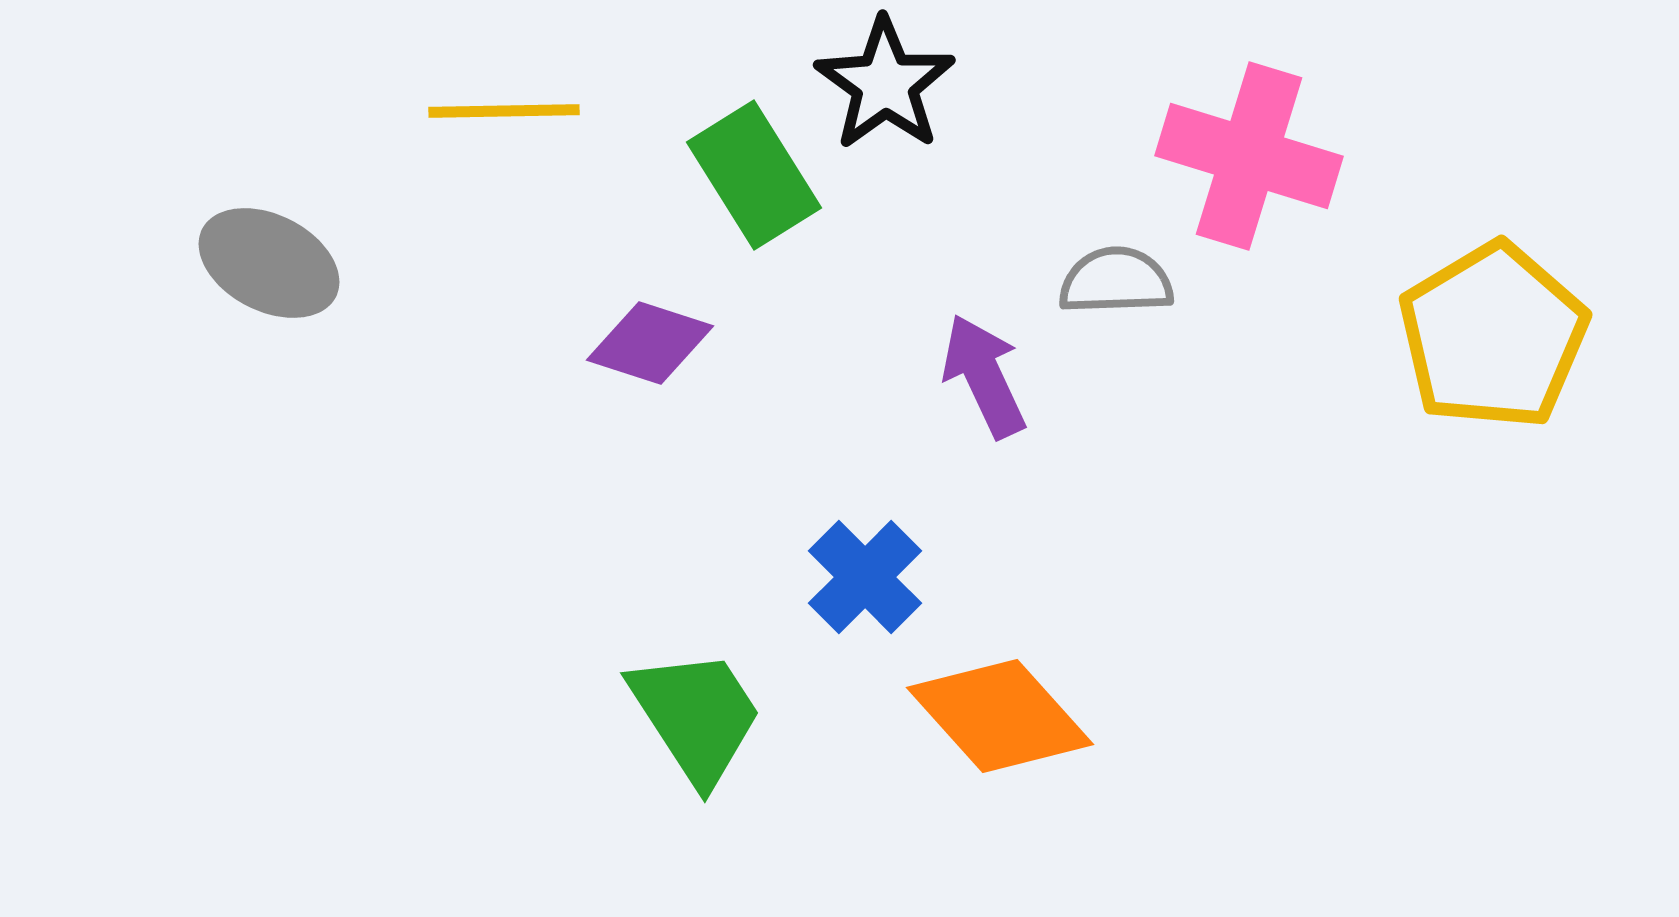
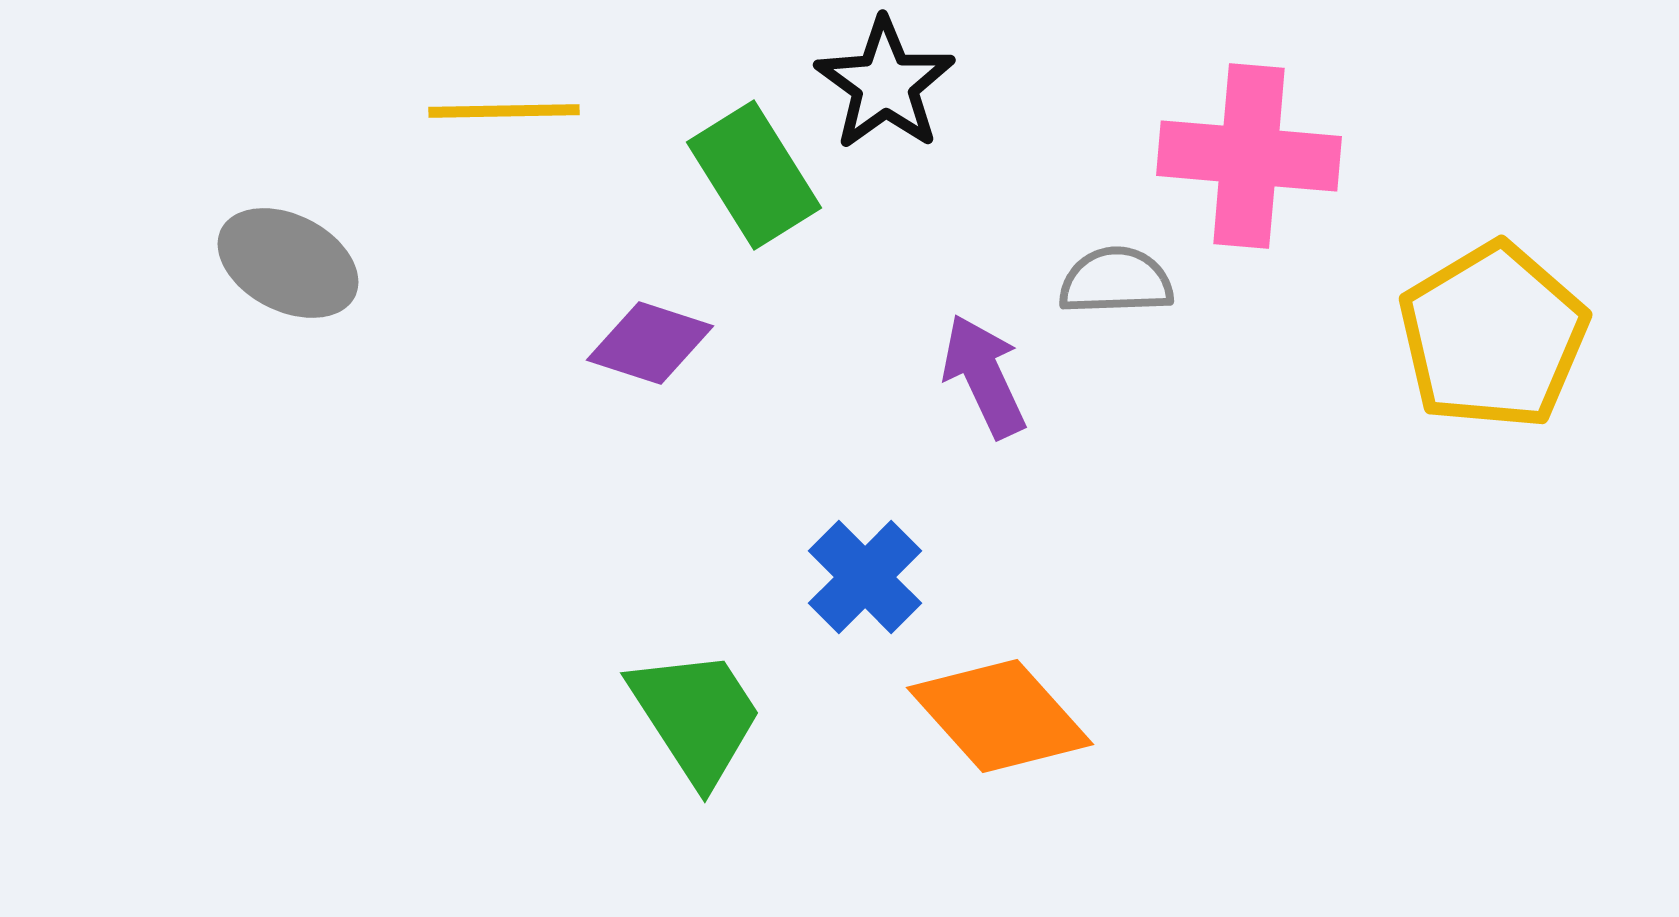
pink cross: rotated 12 degrees counterclockwise
gray ellipse: moved 19 px right
